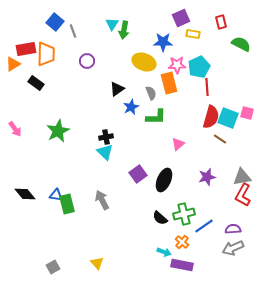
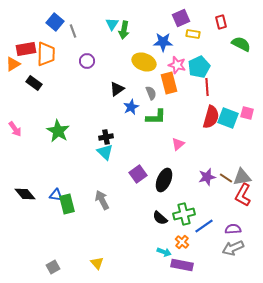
pink star at (177, 65): rotated 18 degrees clockwise
black rectangle at (36, 83): moved 2 px left
green star at (58, 131): rotated 15 degrees counterclockwise
brown line at (220, 139): moved 6 px right, 39 px down
